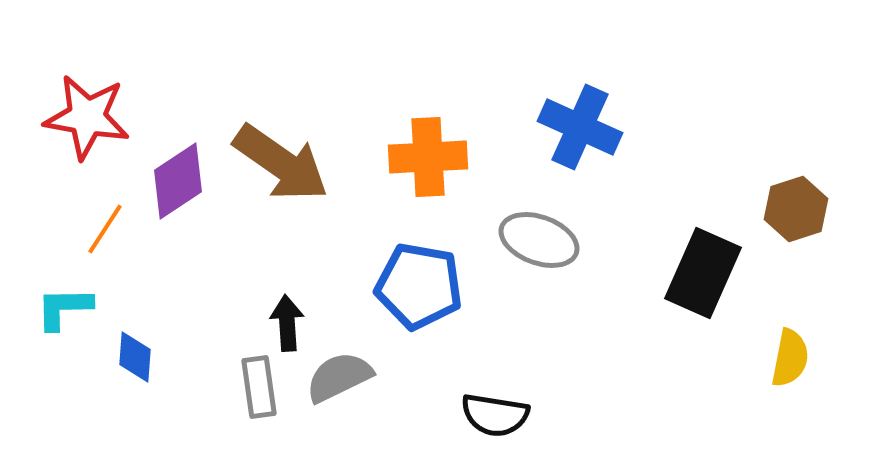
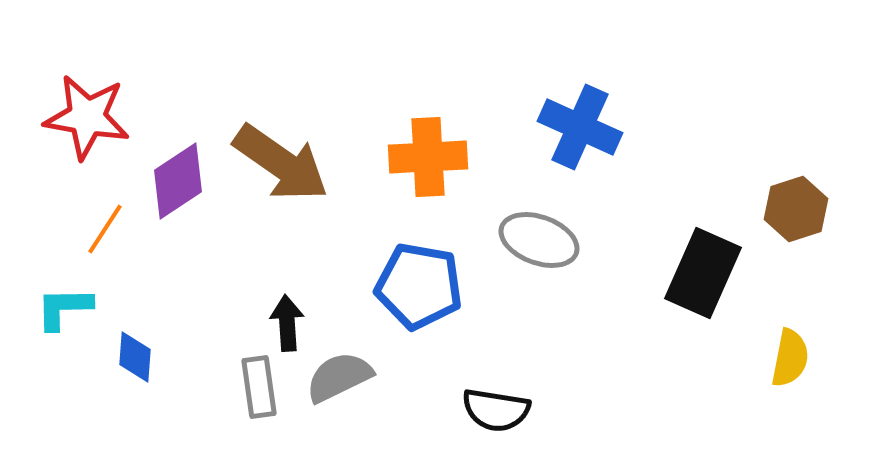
black semicircle: moved 1 px right, 5 px up
